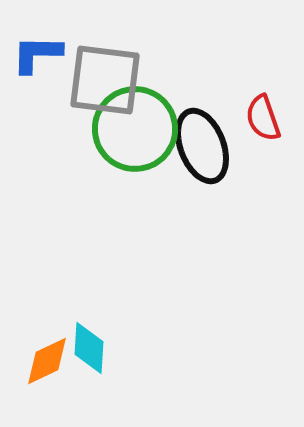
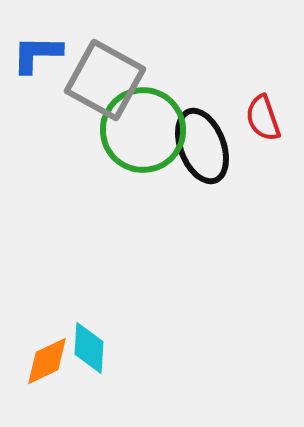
gray square: rotated 22 degrees clockwise
green circle: moved 8 px right, 1 px down
